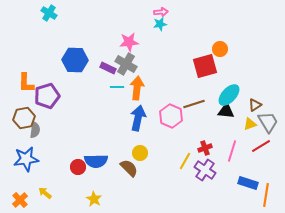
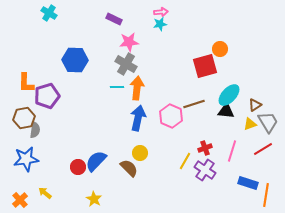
purple rectangle: moved 6 px right, 49 px up
red line: moved 2 px right, 3 px down
blue semicircle: rotated 135 degrees clockwise
